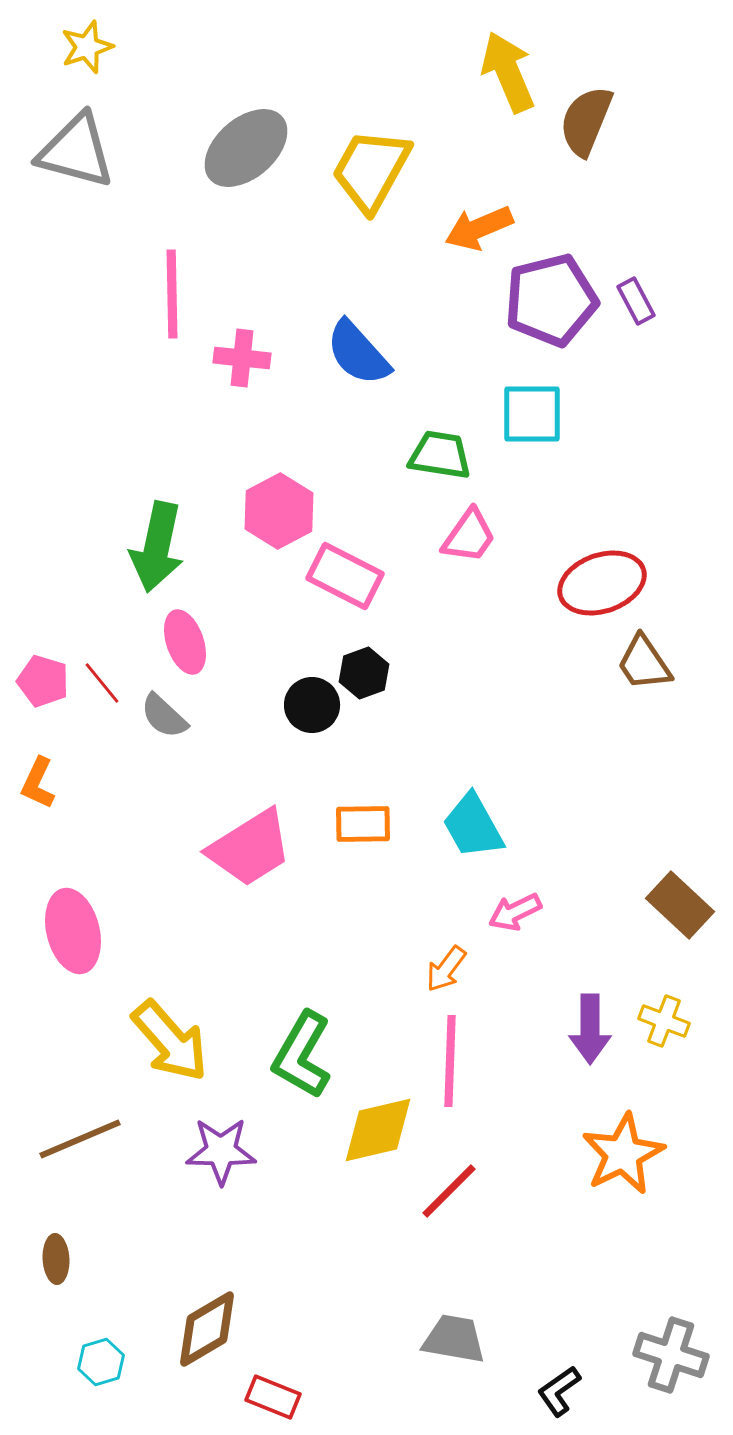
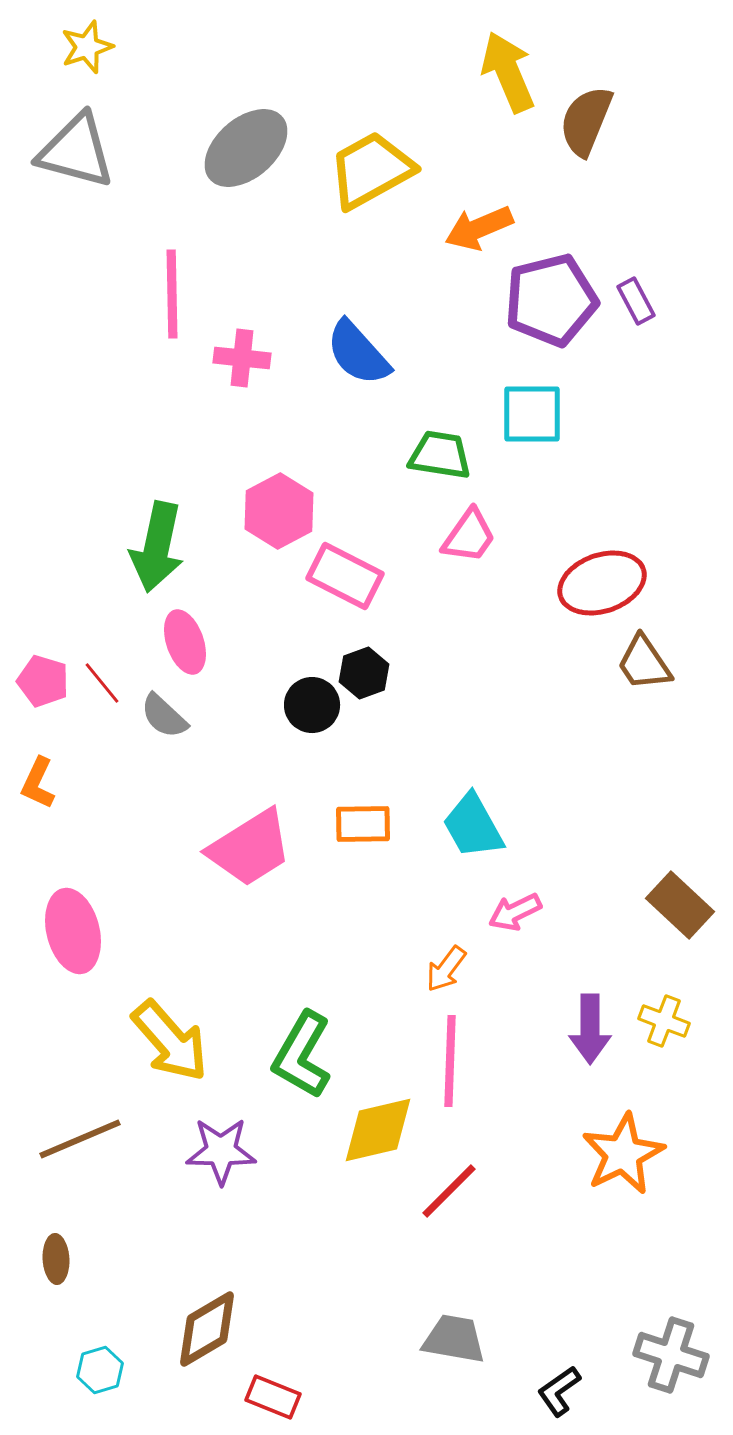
yellow trapezoid at (371, 170): rotated 32 degrees clockwise
cyan hexagon at (101, 1362): moved 1 px left, 8 px down
